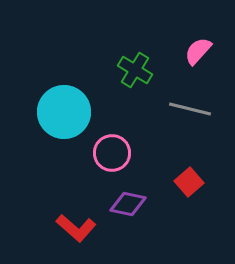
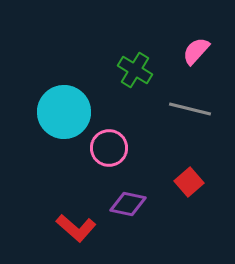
pink semicircle: moved 2 px left
pink circle: moved 3 px left, 5 px up
